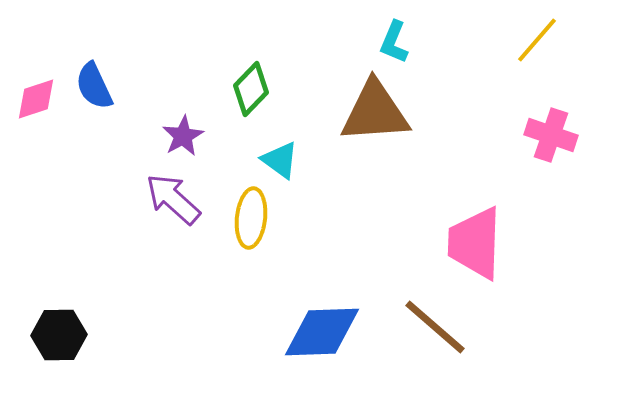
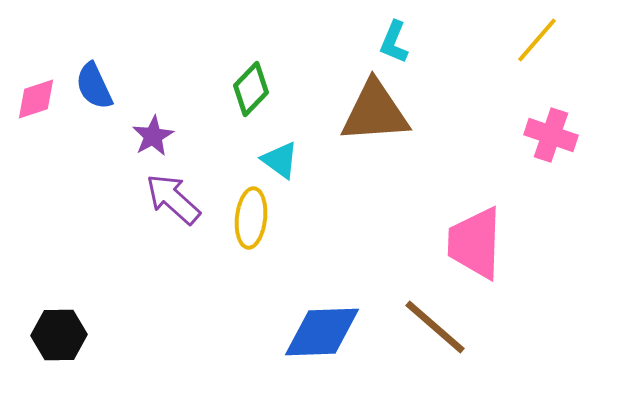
purple star: moved 30 px left
